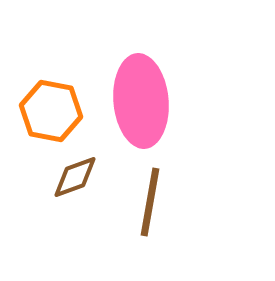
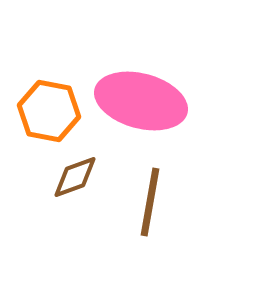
pink ellipse: rotated 70 degrees counterclockwise
orange hexagon: moved 2 px left
